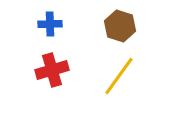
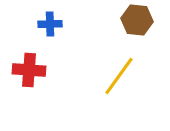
brown hexagon: moved 17 px right, 6 px up; rotated 12 degrees counterclockwise
red cross: moved 23 px left; rotated 20 degrees clockwise
